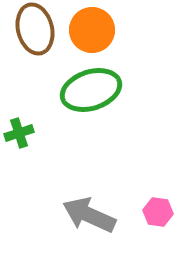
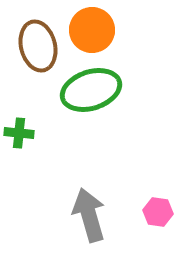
brown ellipse: moved 3 px right, 17 px down
green cross: rotated 24 degrees clockwise
gray arrow: rotated 50 degrees clockwise
